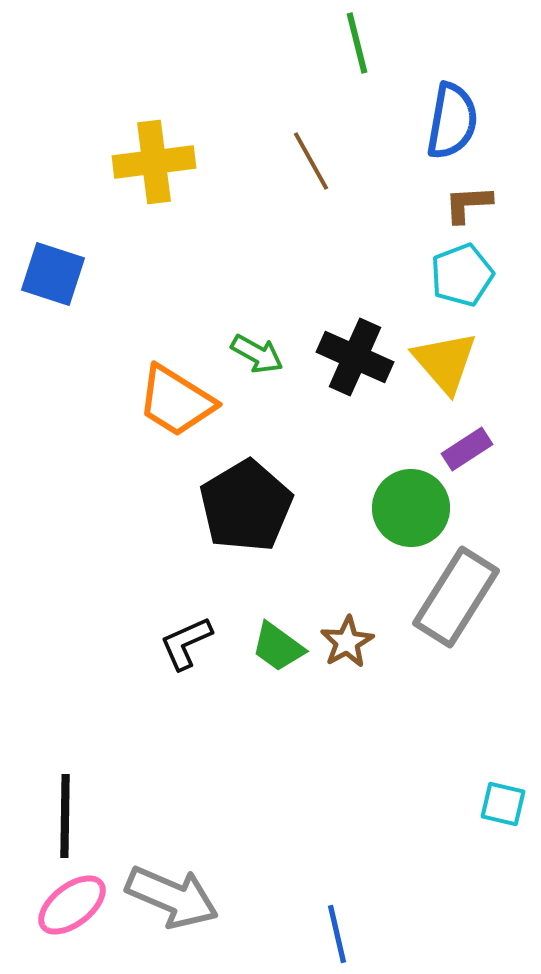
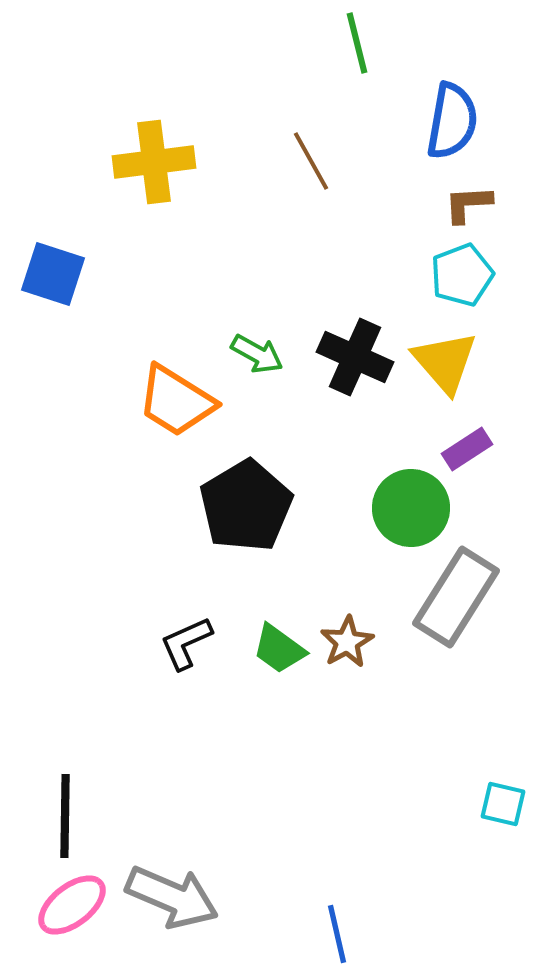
green trapezoid: moved 1 px right, 2 px down
